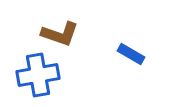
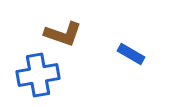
brown L-shape: moved 3 px right
